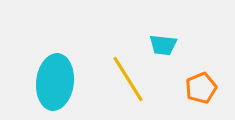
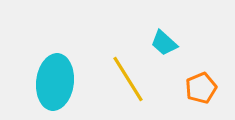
cyan trapezoid: moved 1 px right, 2 px up; rotated 36 degrees clockwise
